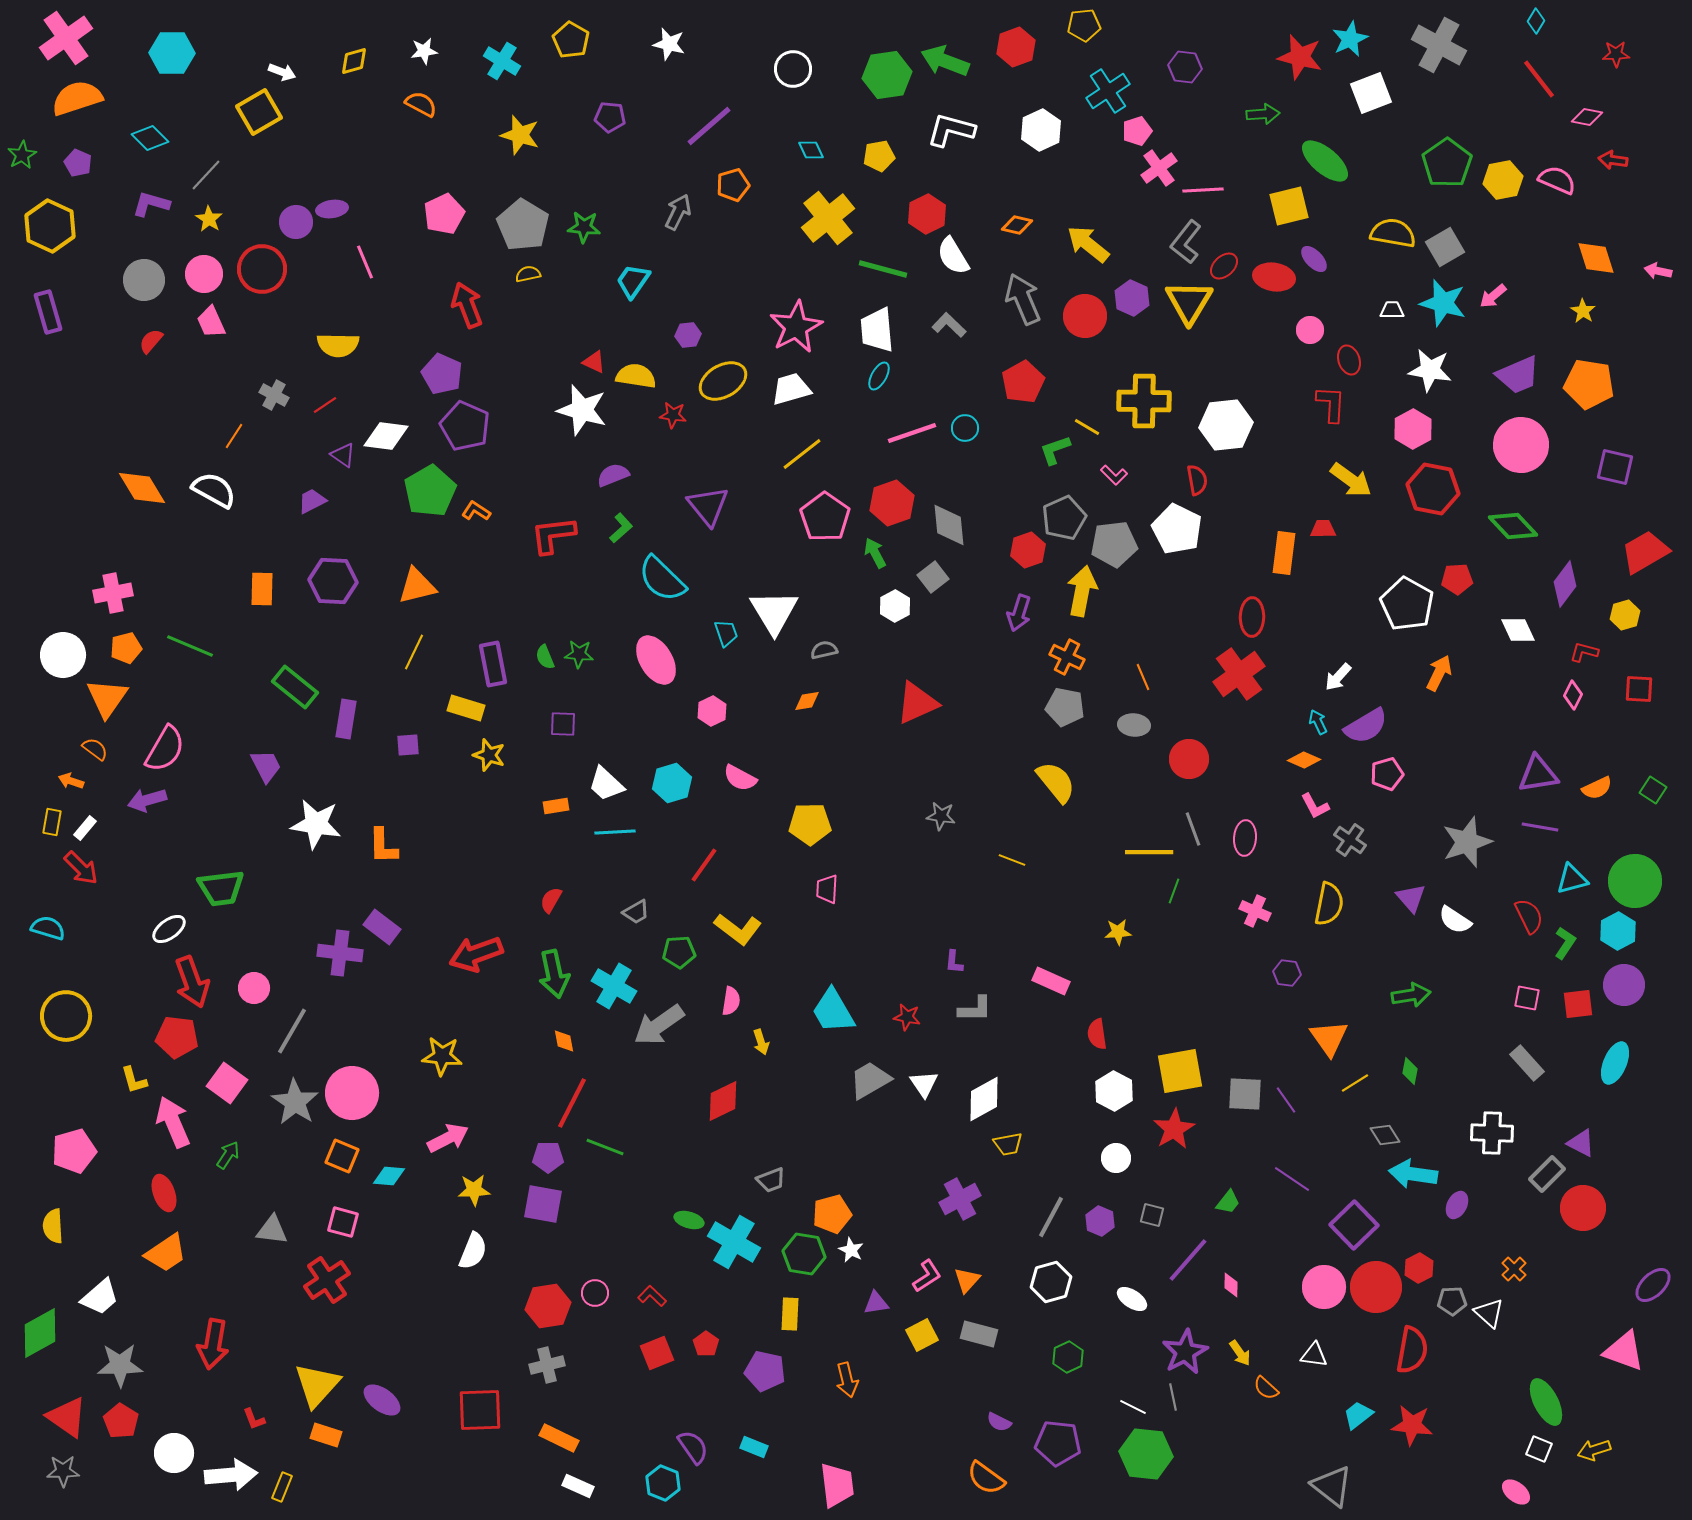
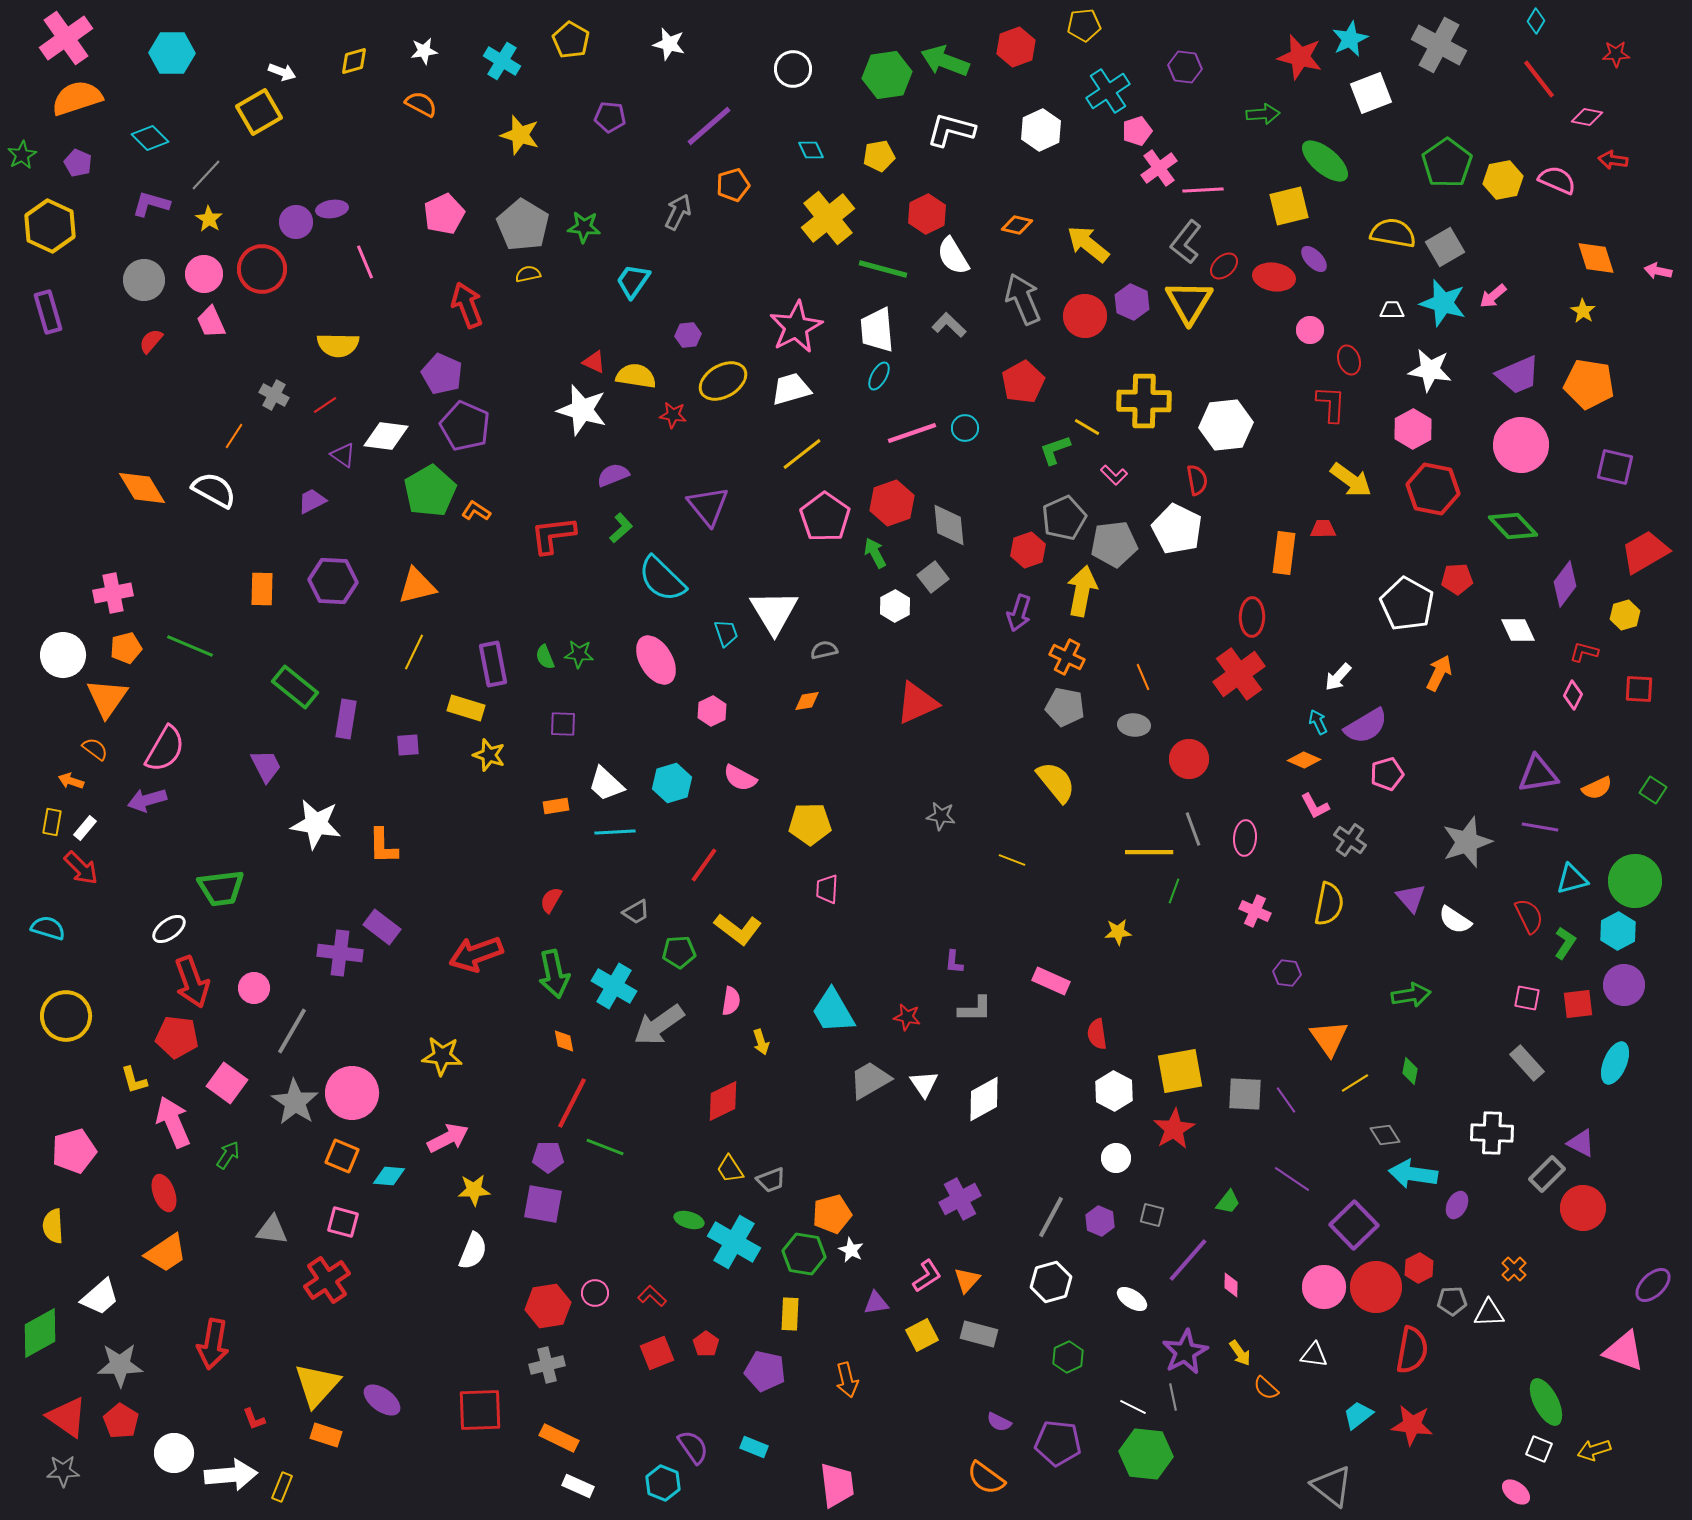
purple hexagon at (1132, 298): moved 4 px down
yellow trapezoid at (1008, 1144): moved 278 px left, 25 px down; rotated 68 degrees clockwise
white triangle at (1489, 1313): rotated 44 degrees counterclockwise
